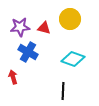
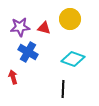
black line: moved 2 px up
